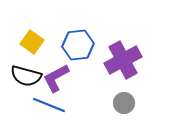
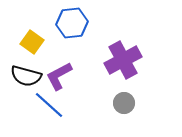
blue hexagon: moved 6 px left, 22 px up
purple L-shape: moved 3 px right, 2 px up
blue line: rotated 20 degrees clockwise
